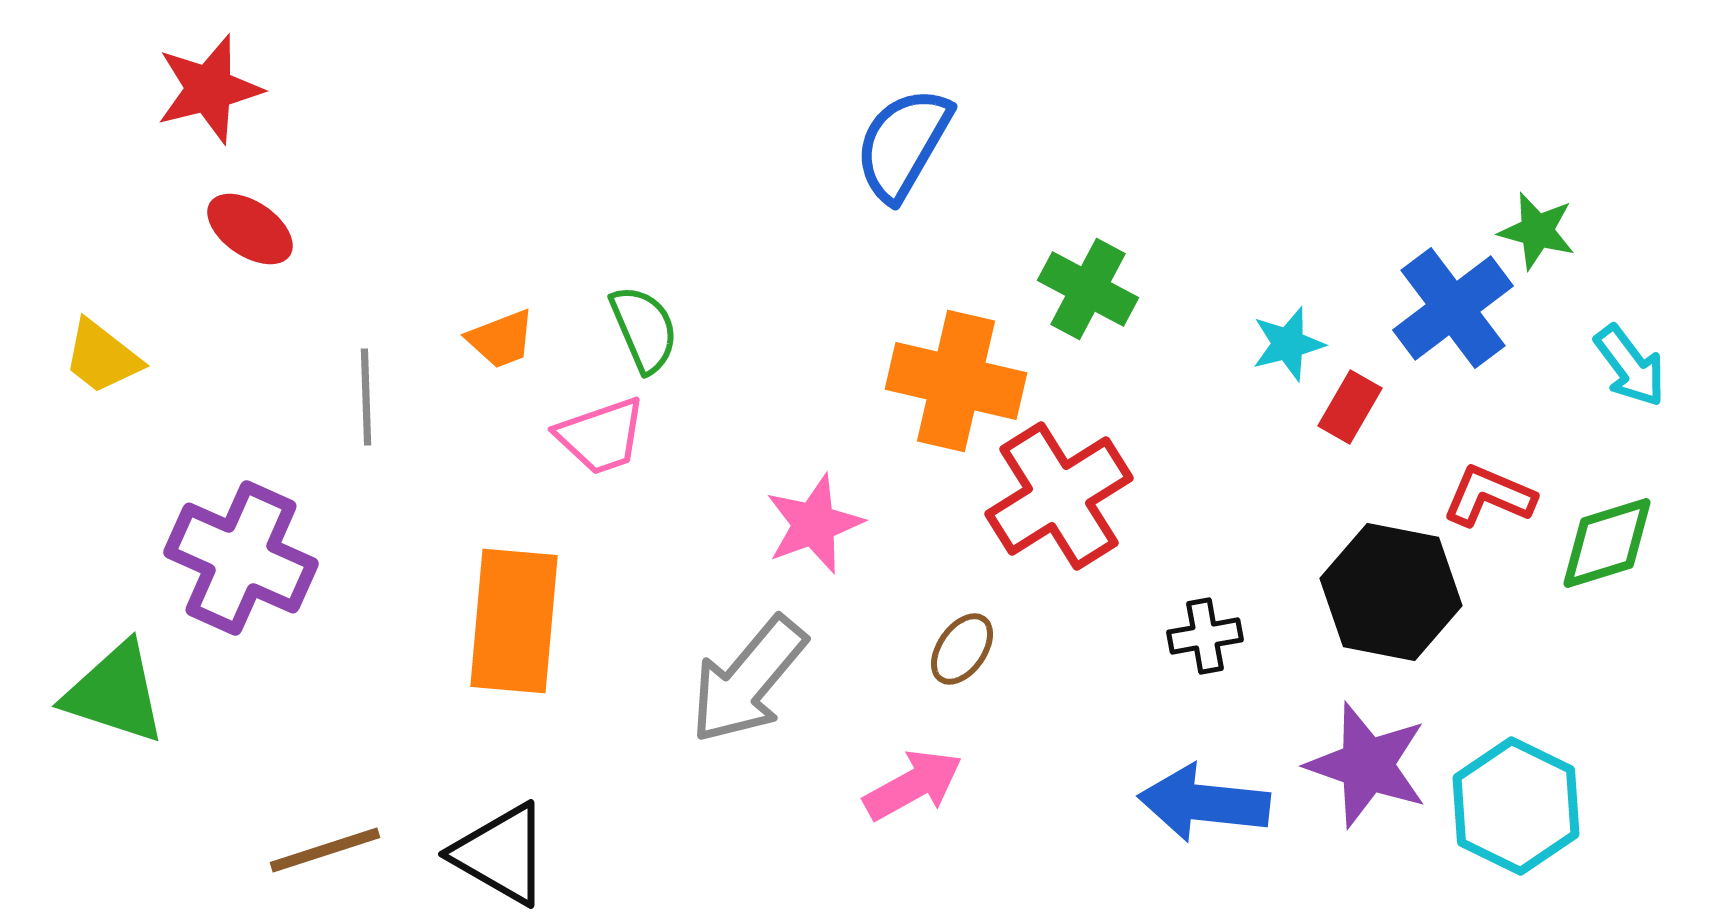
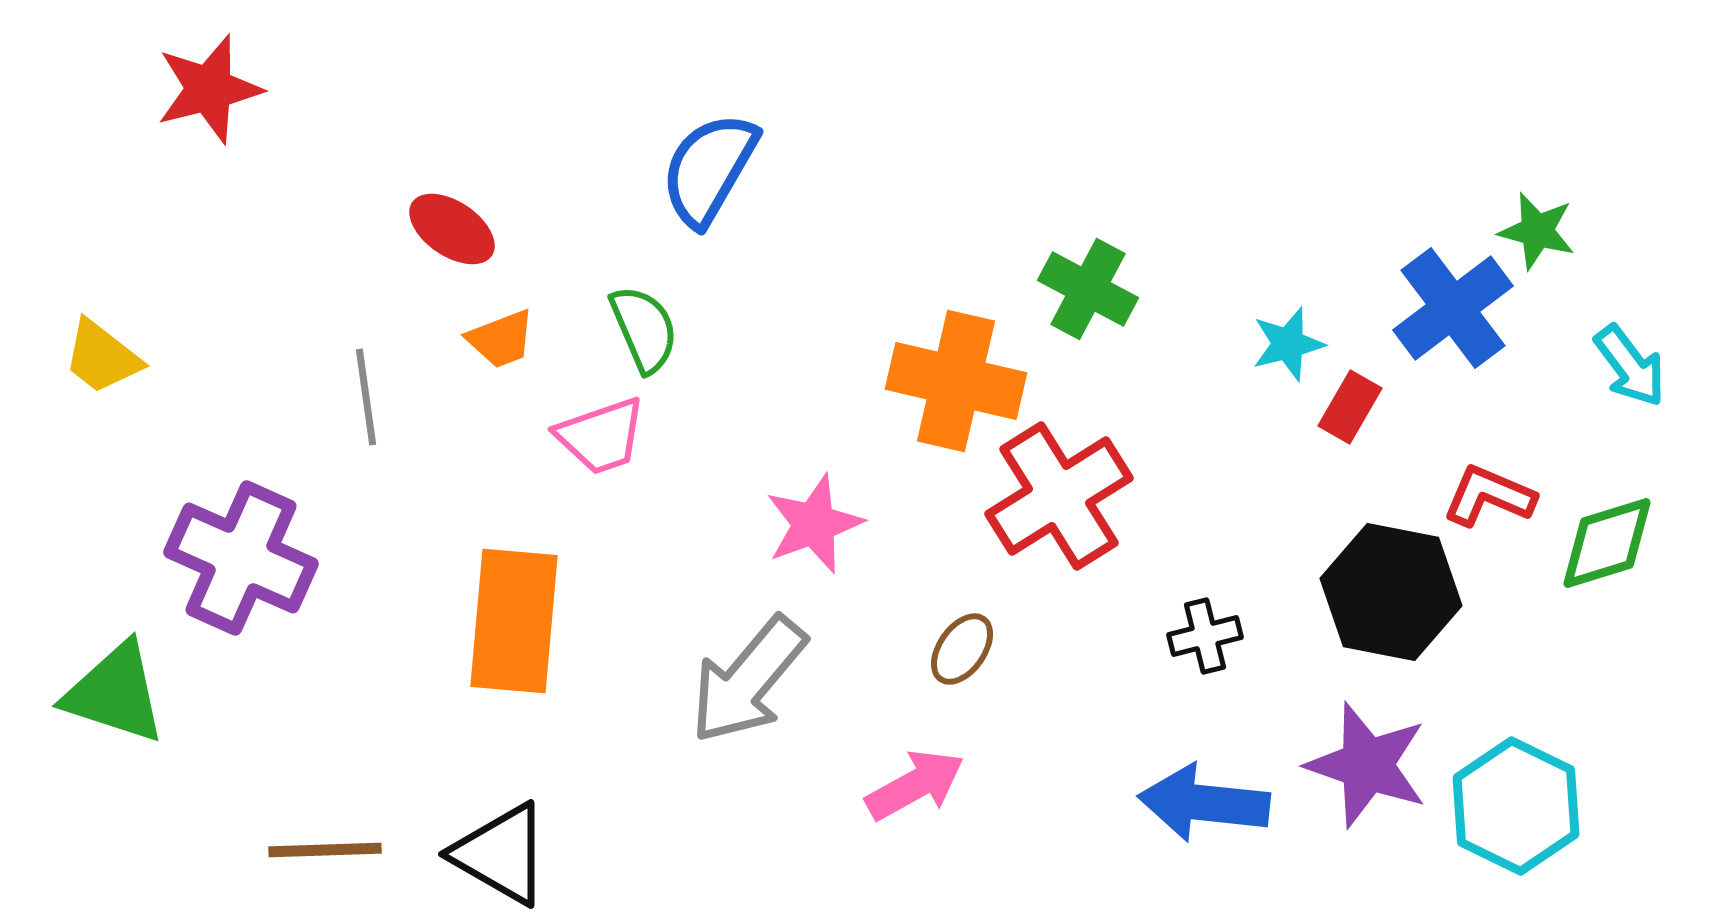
blue semicircle: moved 194 px left, 25 px down
red ellipse: moved 202 px right
gray line: rotated 6 degrees counterclockwise
black cross: rotated 4 degrees counterclockwise
pink arrow: moved 2 px right
brown line: rotated 16 degrees clockwise
